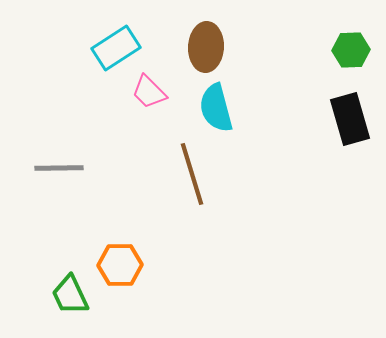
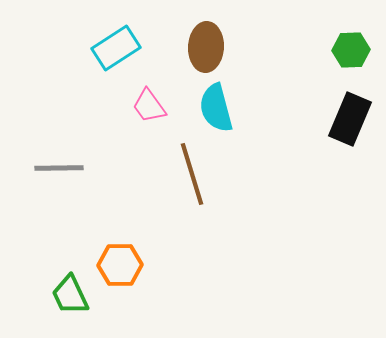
pink trapezoid: moved 14 px down; rotated 9 degrees clockwise
black rectangle: rotated 39 degrees clockwise
